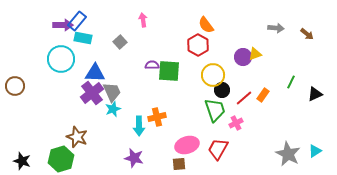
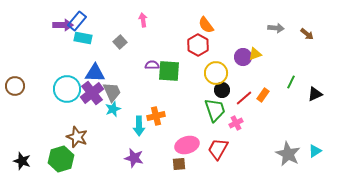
cyan circle: moved 6 px right, 30 px down
yellow circle: moved 3 px right, 2 px up
orange cross: moved 1 px left, 1 px up
